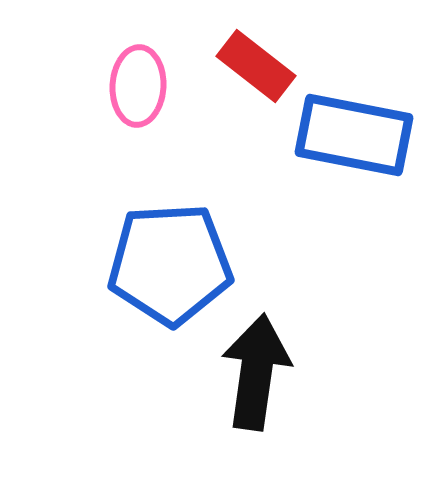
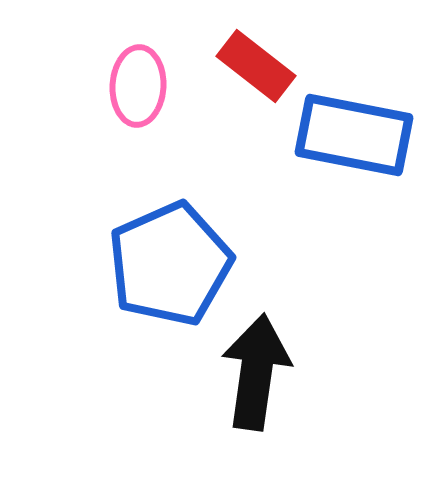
blue pentagon: rotated 21 degrees counterclockwise
